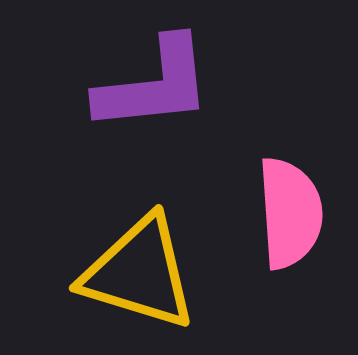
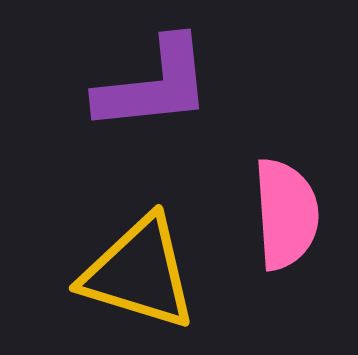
pink semicircle: moved 4 px left, 1 px down
